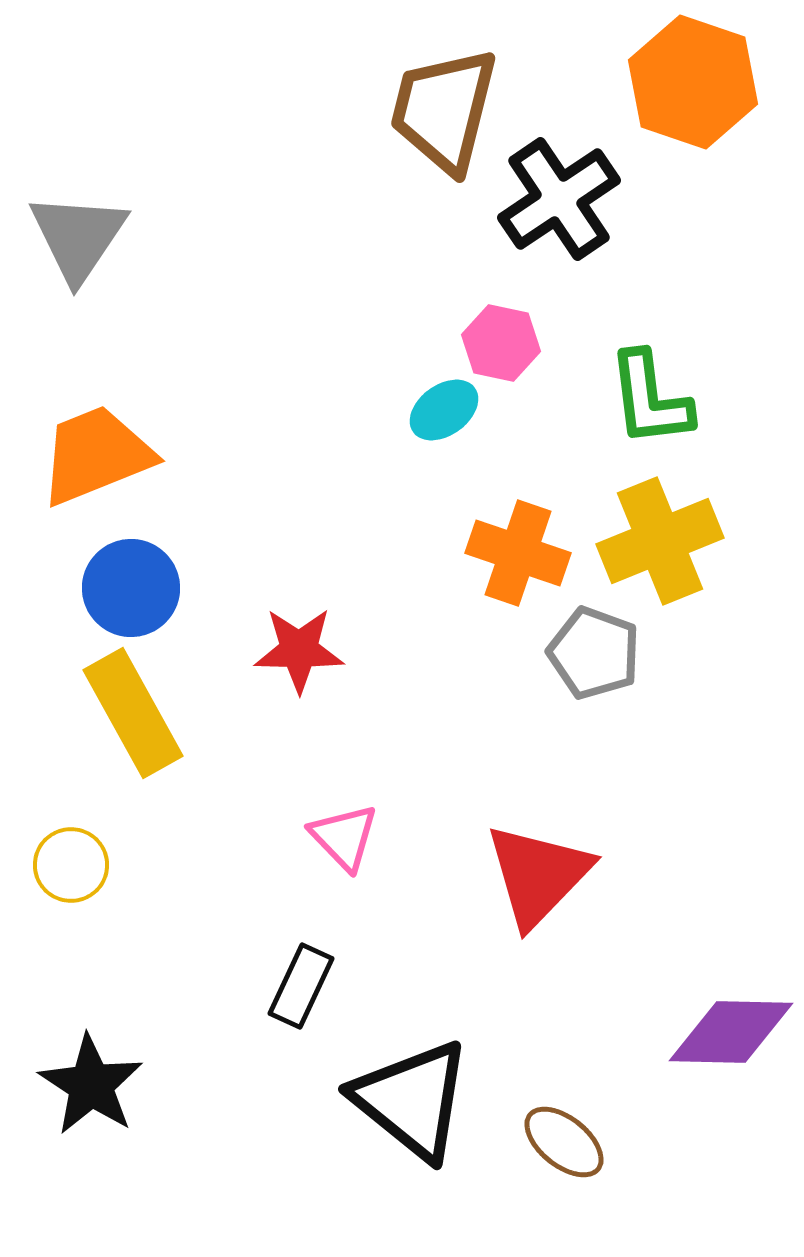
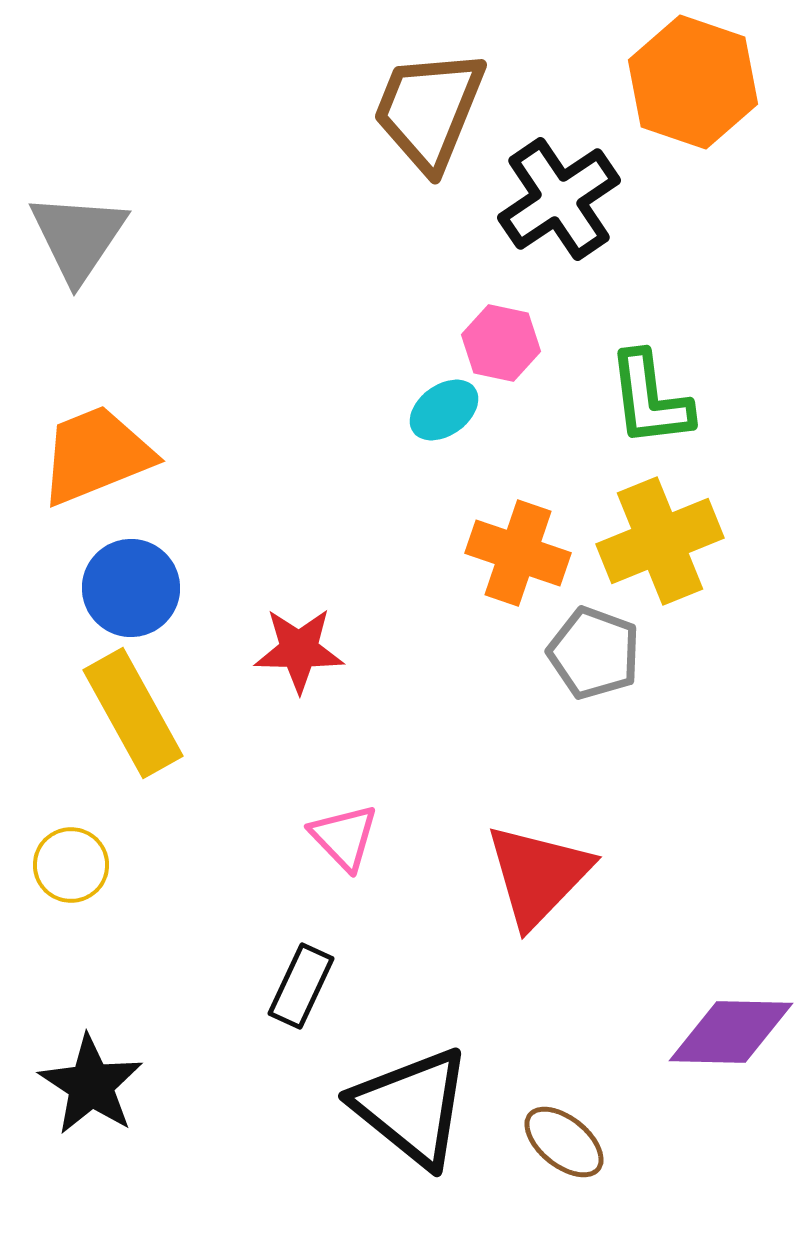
brown trapezoid: moved 15 px left; rotated 8 degrees clockwise
black triangle: moved 7 px down
